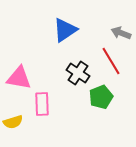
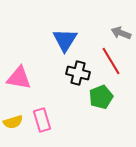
blue triangle: moved 10 px down; rotated 24 degrees counterclockwise
black cross: rotated 20 degrees counterclockwise
pink rectangle: moved 16 px down; rotated 15 degrees counterclockwise
